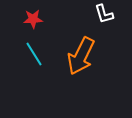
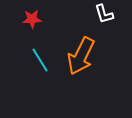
red star: moved 1 px left
cyan line: moved 6 px right, 6 px down
